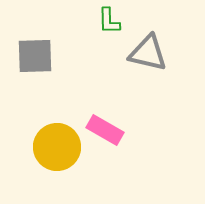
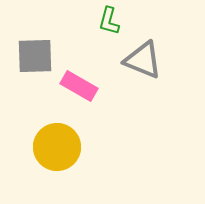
green L-shape: rotated 16 degrees clockwise
gray triangle: moved 5 px left, 7 px down; rotated 9 degrees clockwise
pink rectangle: moved 26 px left, 44 px up
